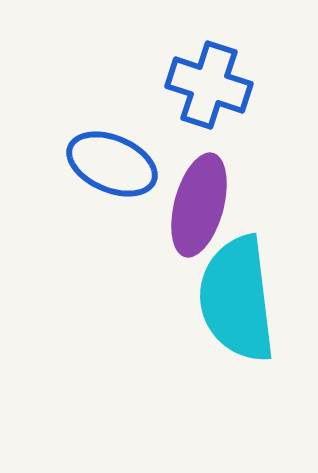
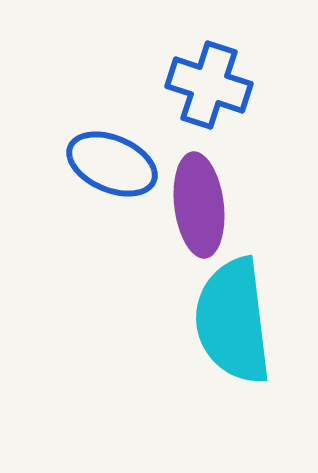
purple ellipse: rotated 22 degrees counterclockwise
cyan semicircle: moved 4 px left, 22 px down
